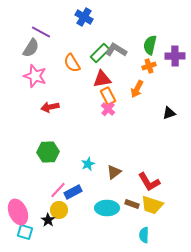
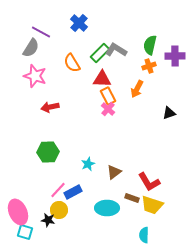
blue cross: moved 5 px left, 6 px down; rotated 12 degrees clockwise
red triangle: rotated 12 degrees clockwise
brown rectangle: moved 6 px up
black star: rotated 24 degrees counterclockwise
